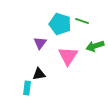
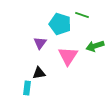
green line: moved 6 px up
black triangle: moved 1 px up
